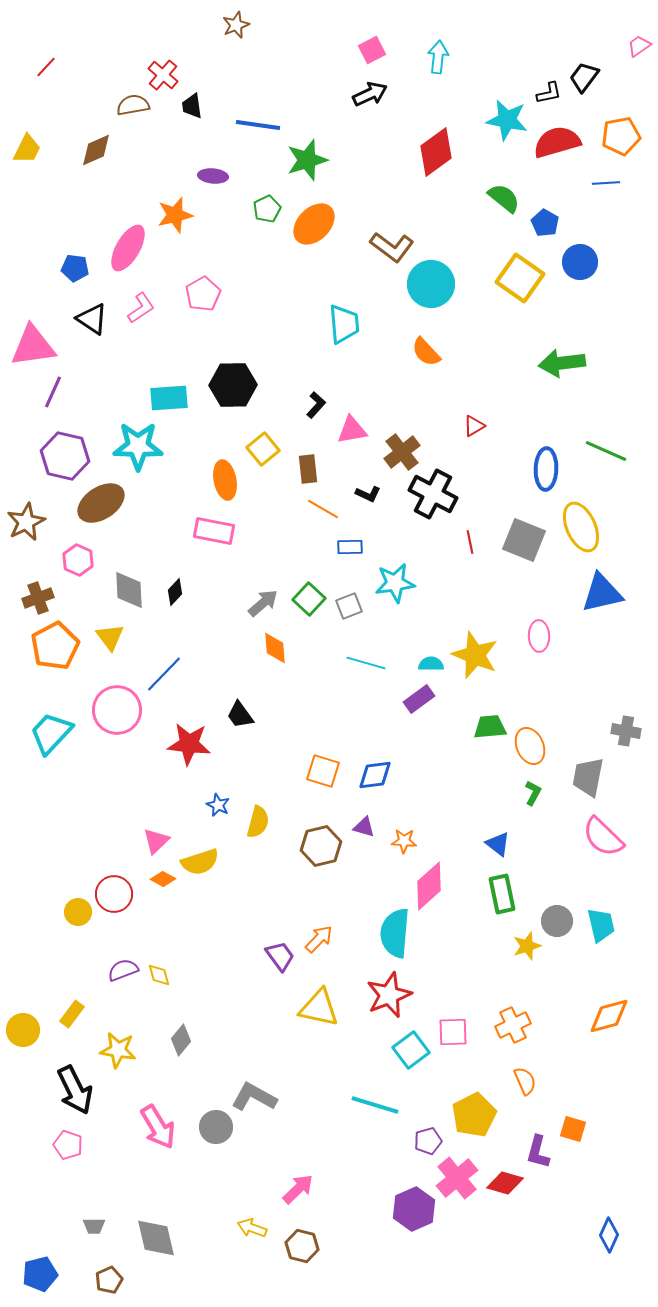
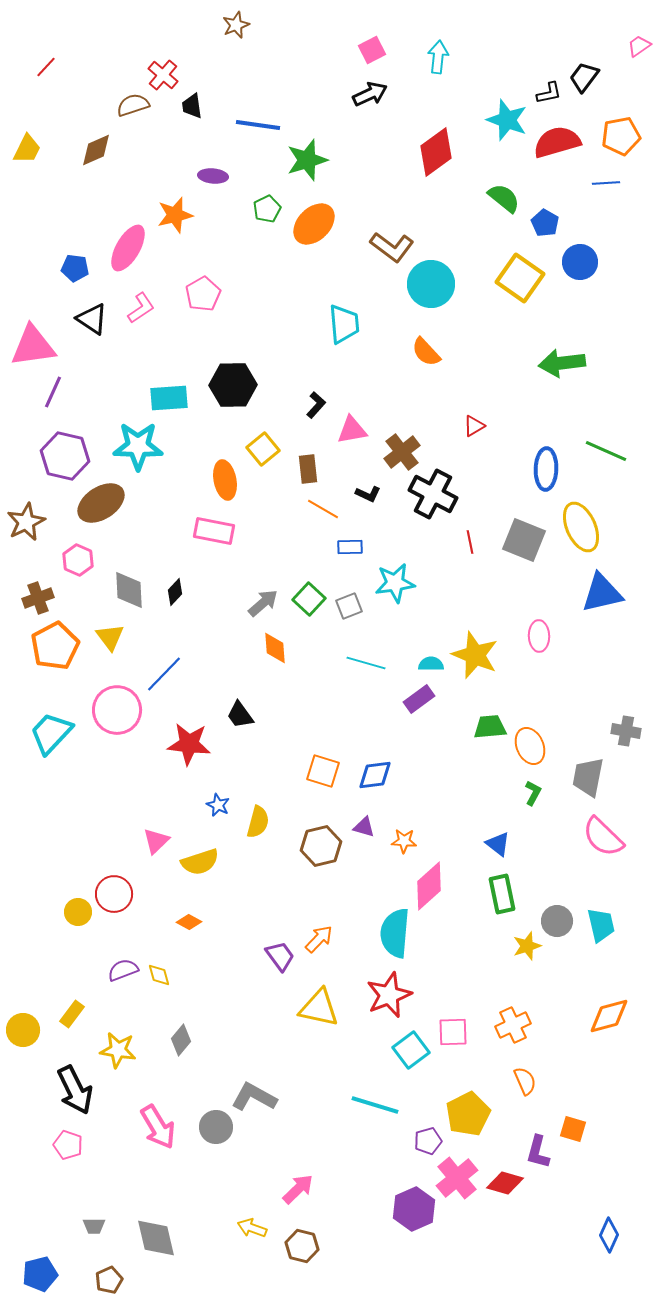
brown semicircle at (133, 105): rotated 8 degrees counterclockwise
cyan star at (507, 120): rotated 9 degrees clockwise
orange diamond at (163, 879): moved 26 px right, 43 px down
yellow pentagon at (474, 1115): moved 6 px left, 1 px up
